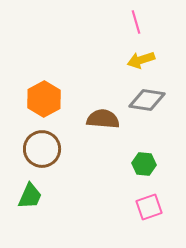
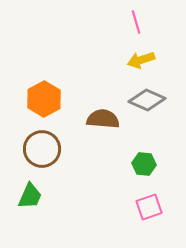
gray diamond: rotated 15 degrees clockwise
